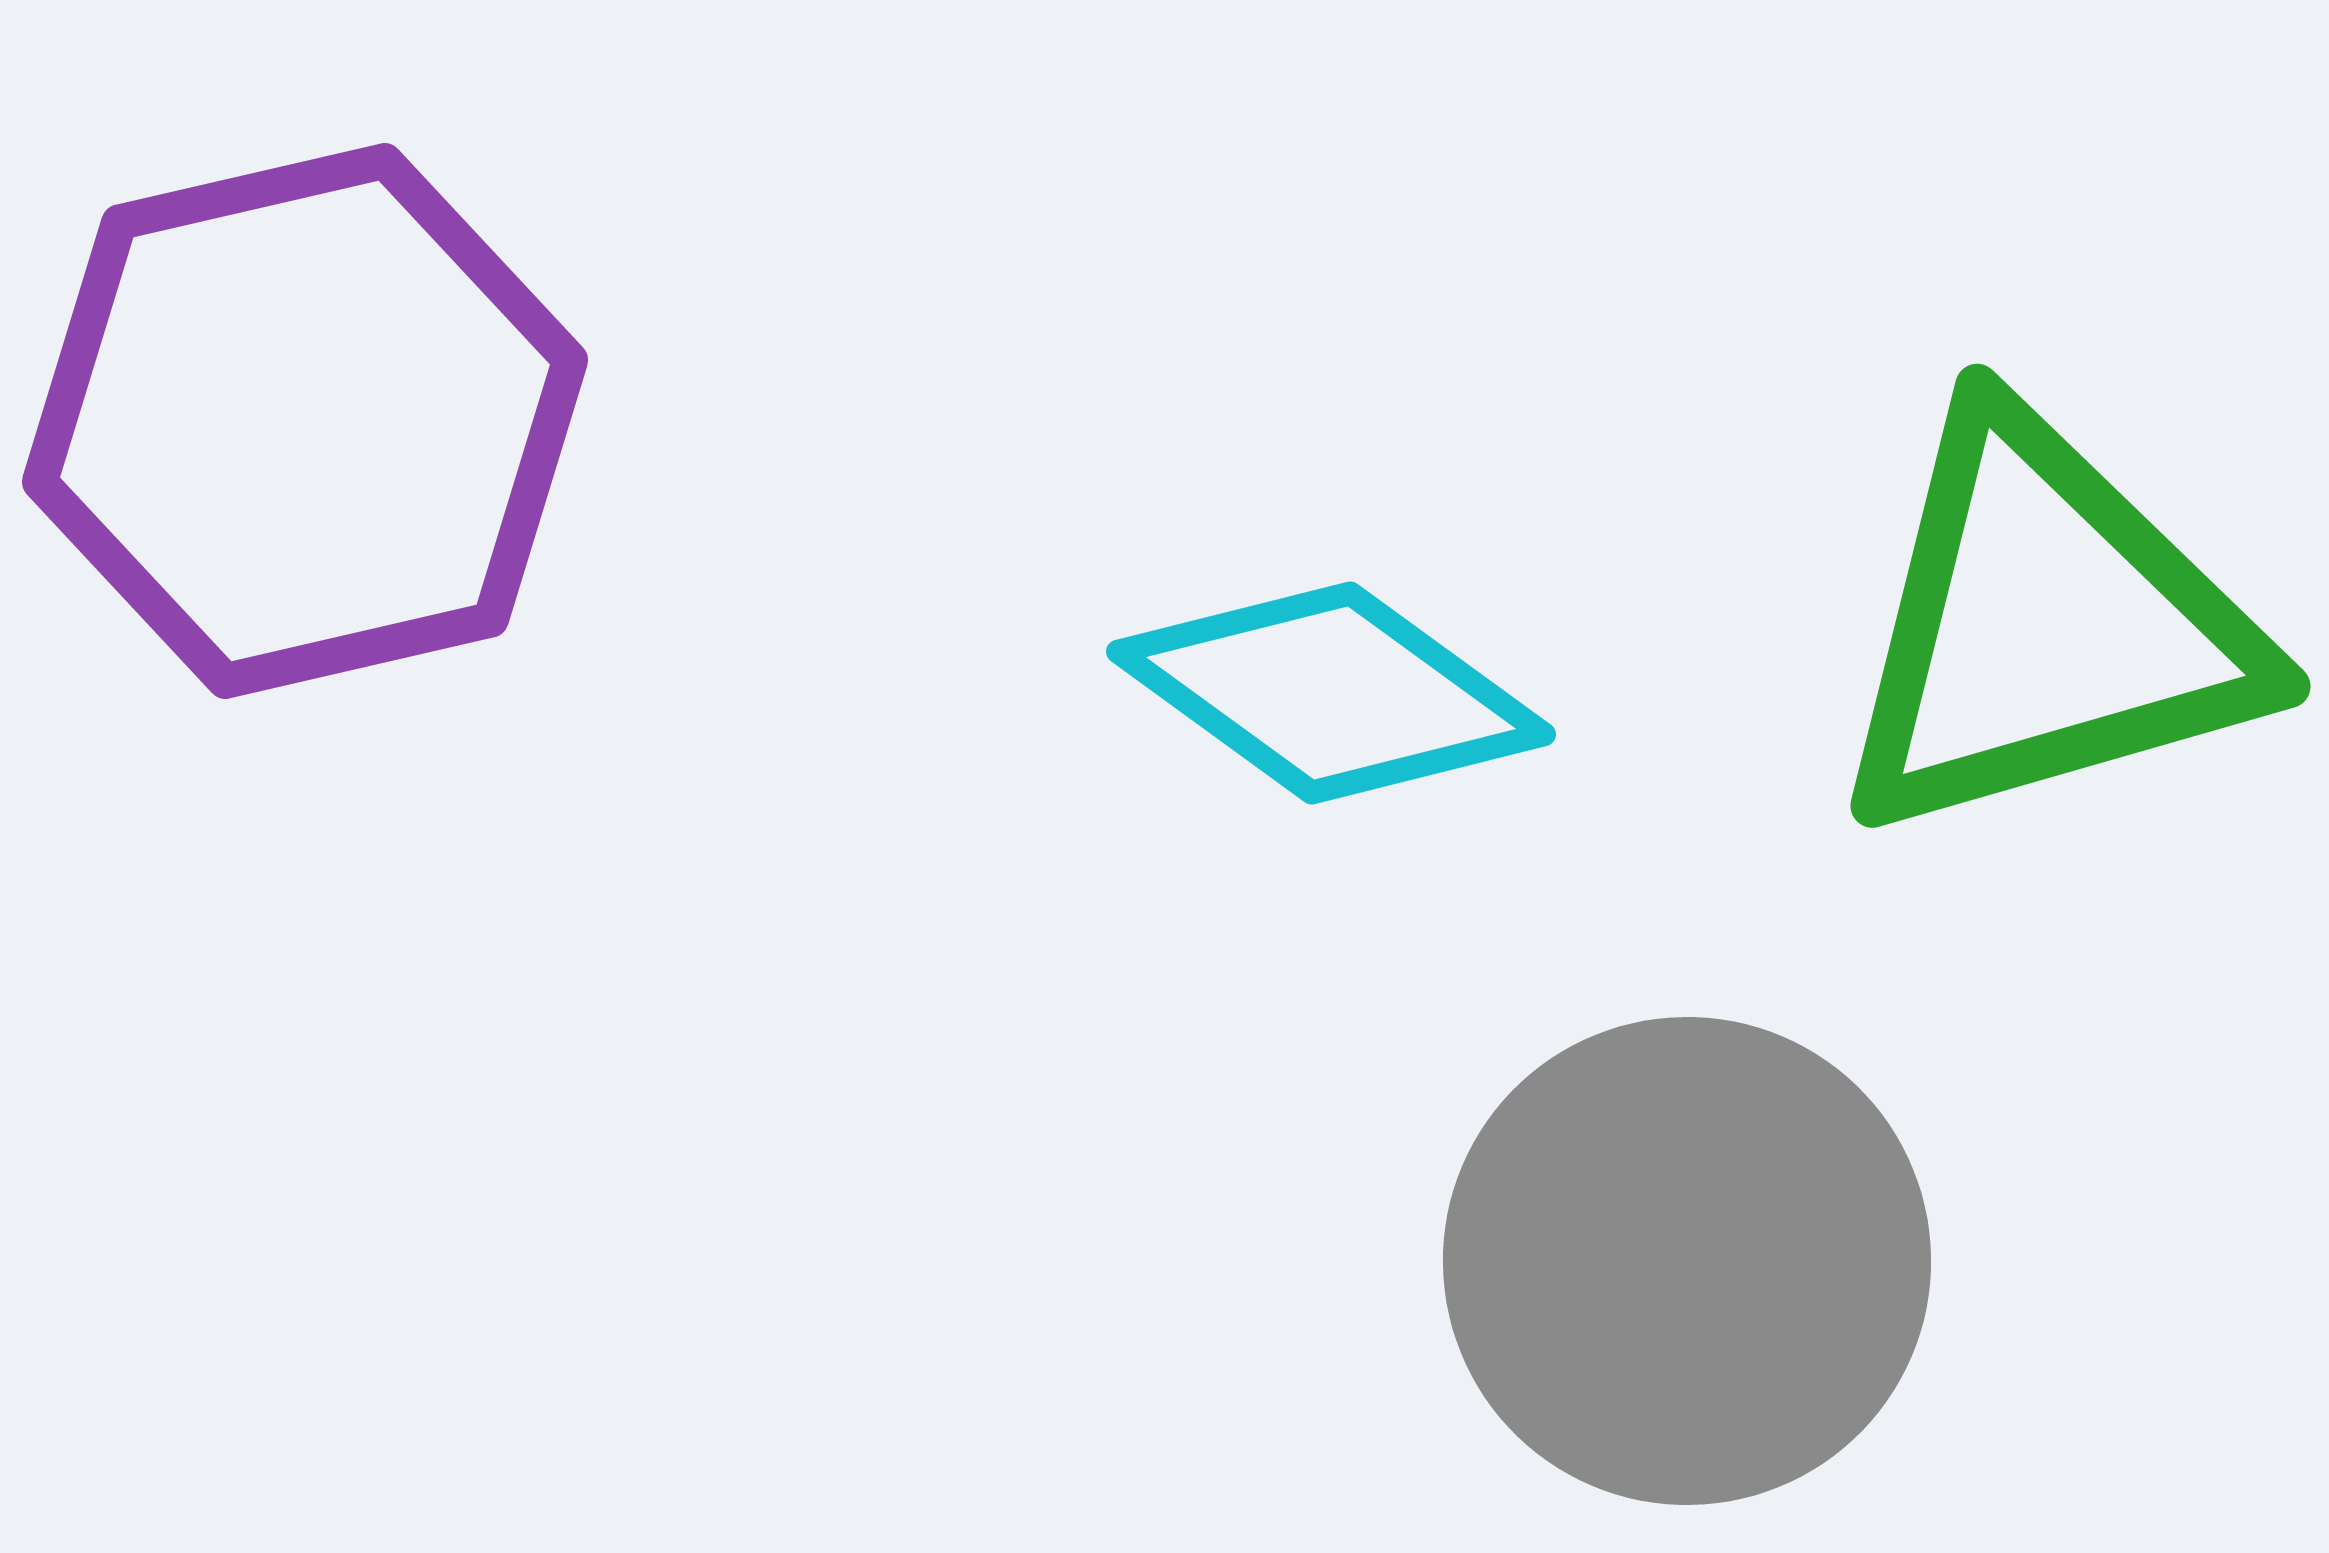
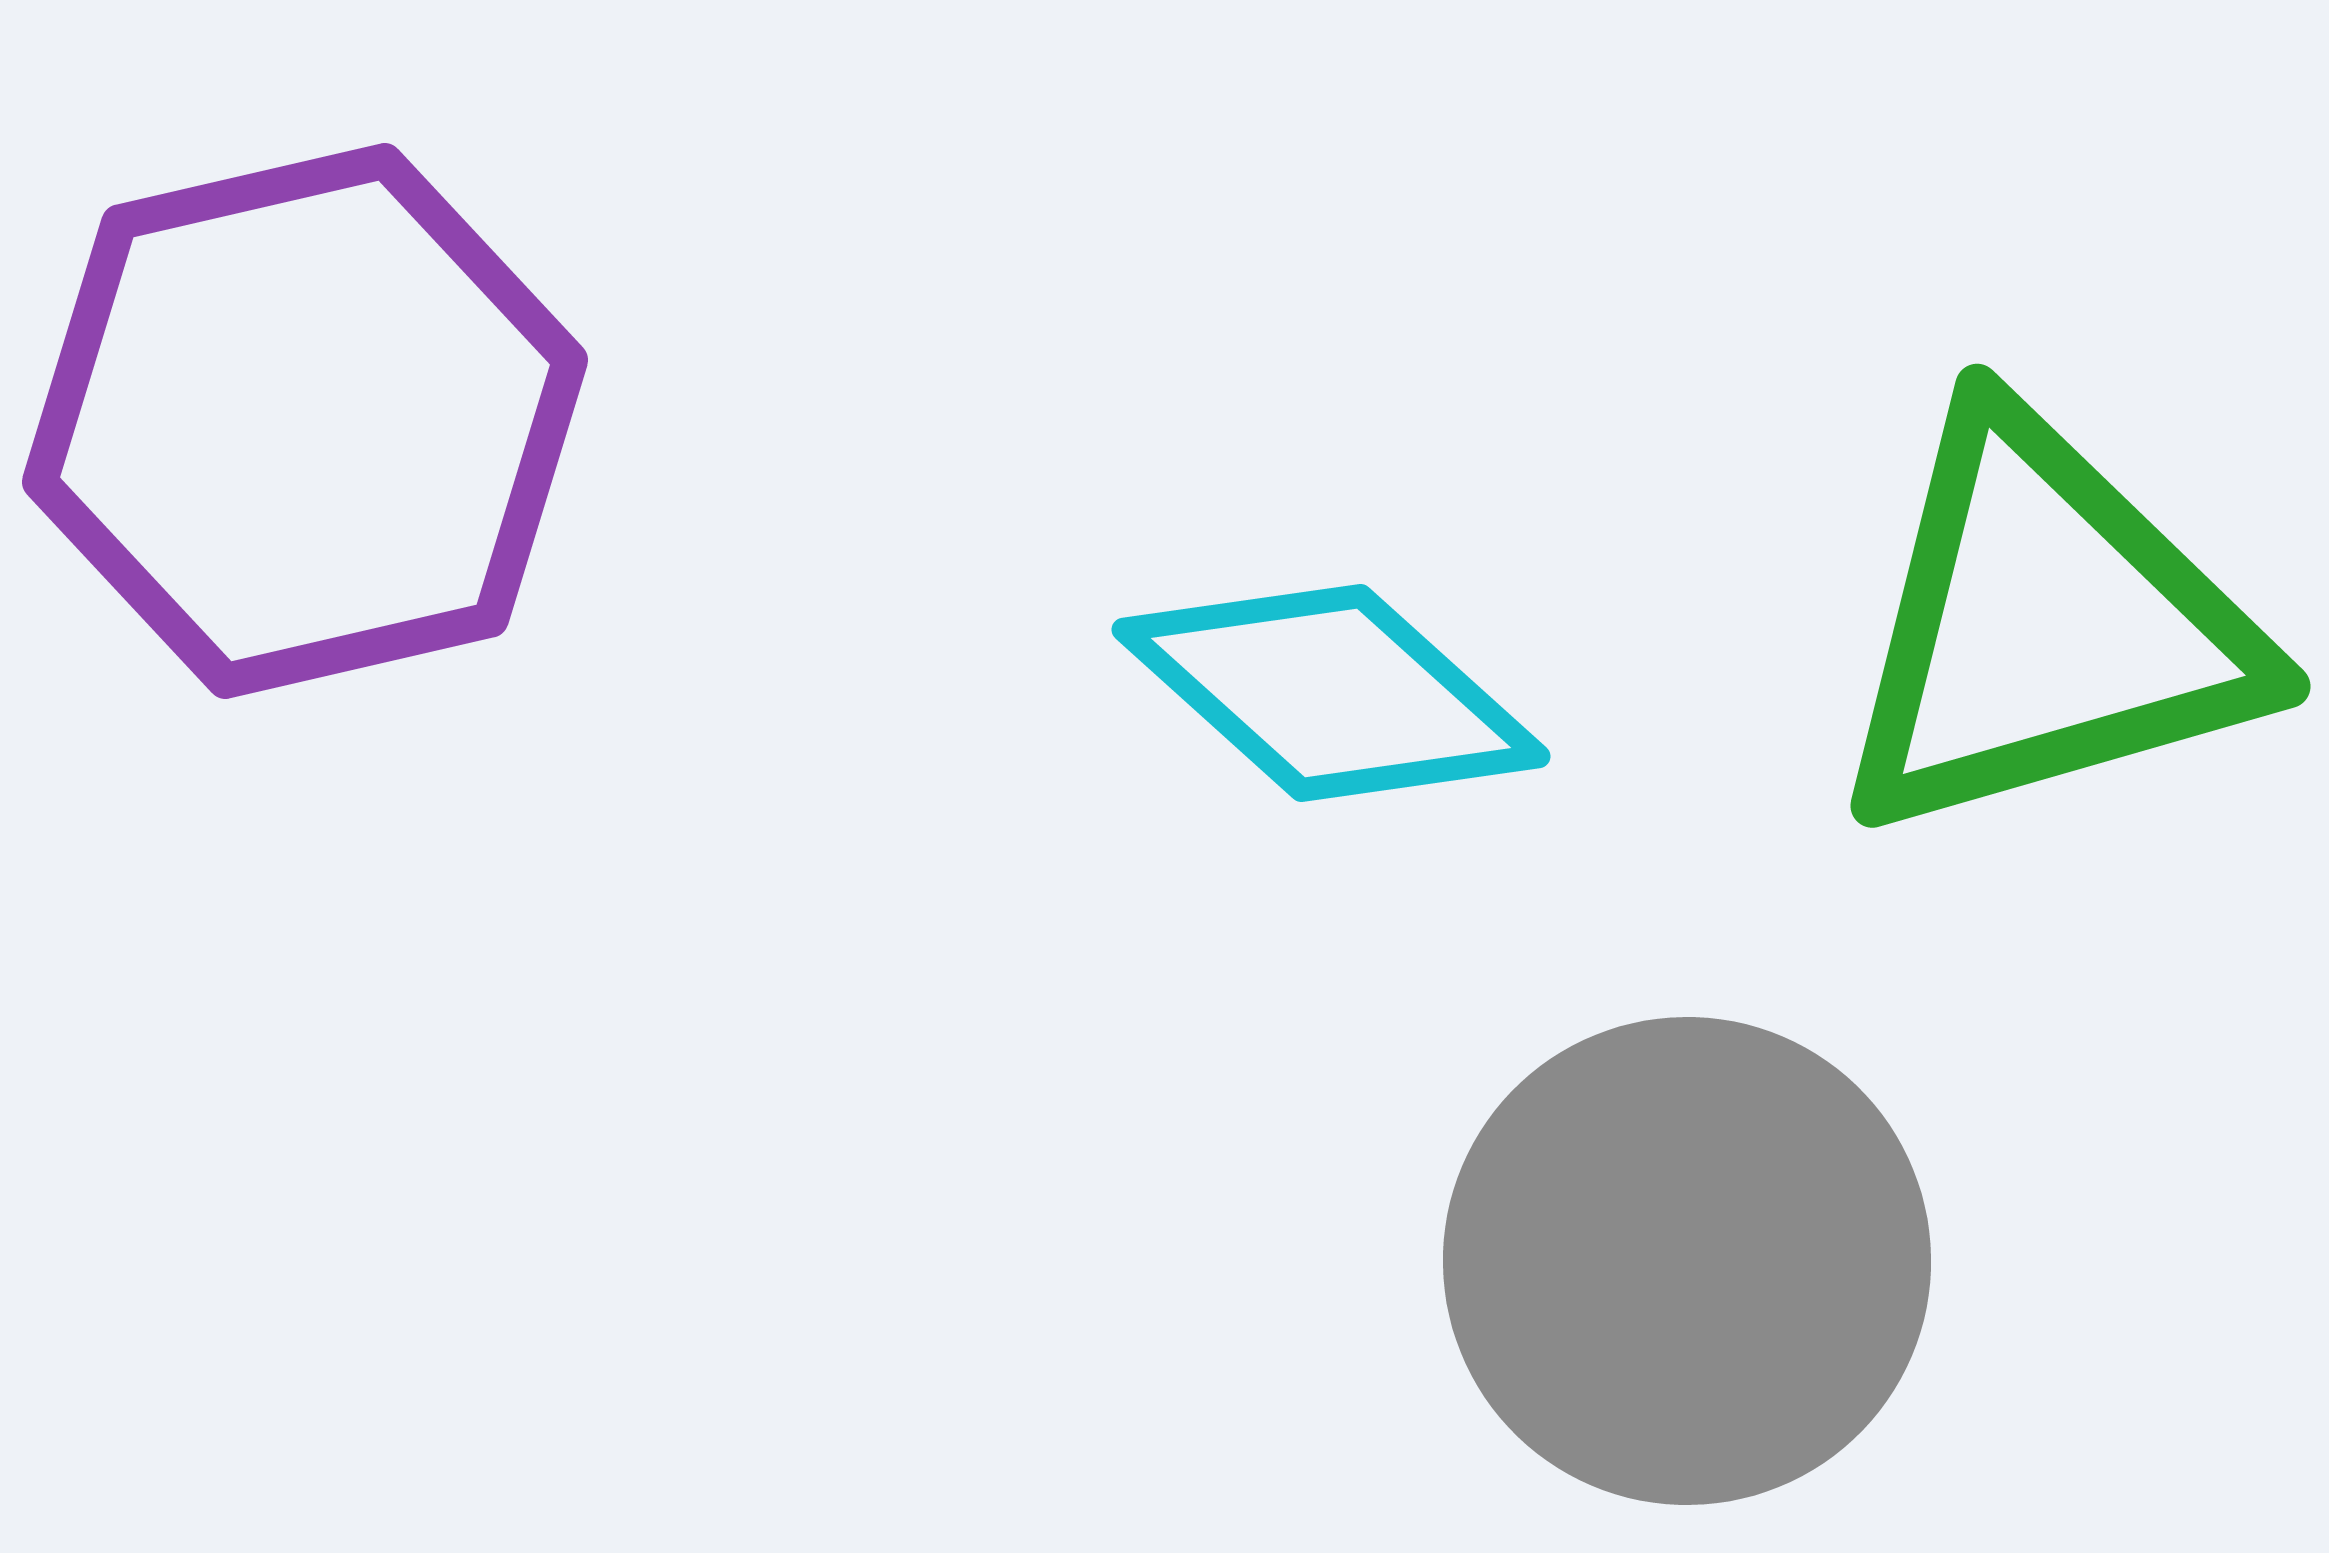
cyan diamond: rotated 6 degrees clockwise
